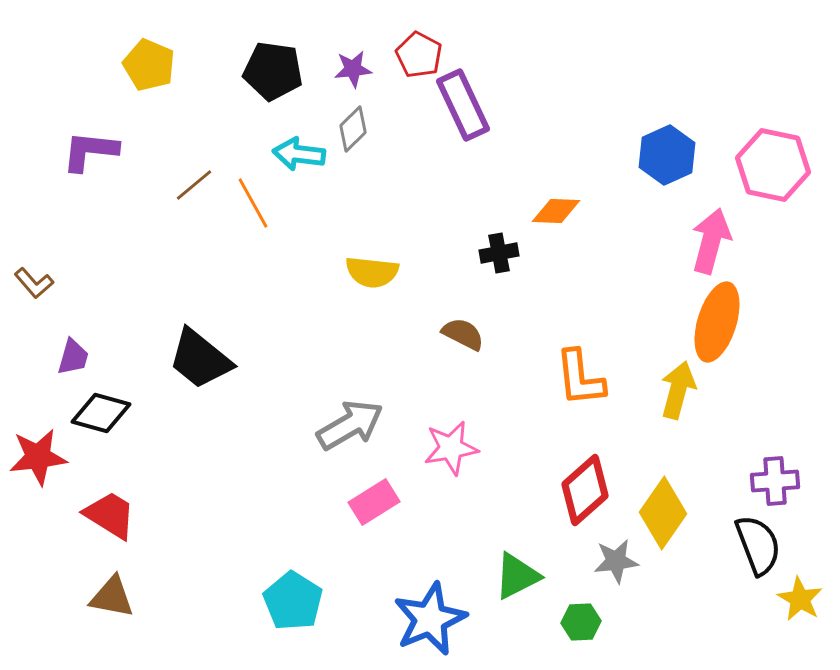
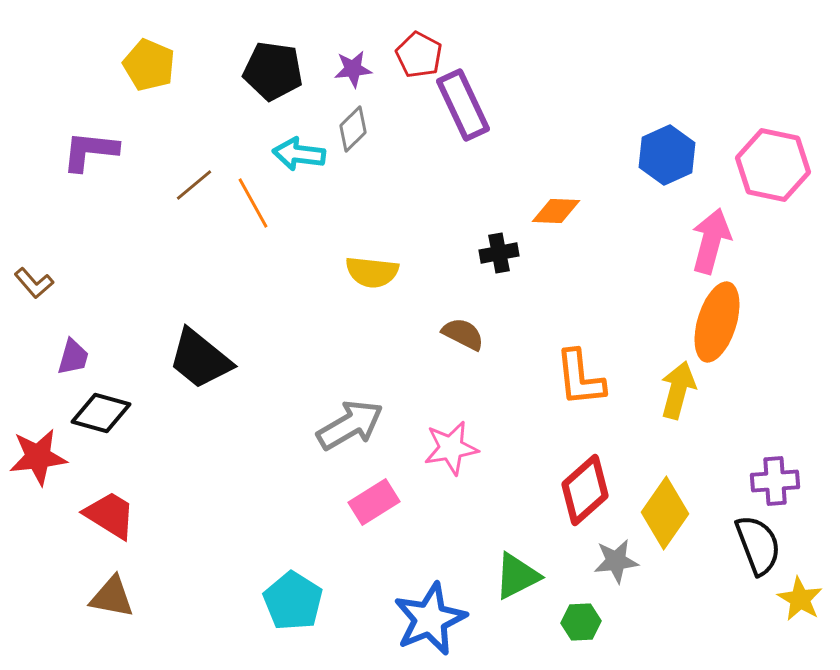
yellow diamond: moved 2 px right
